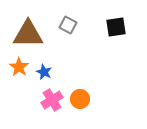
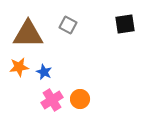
black square: moved 9 px right, 3 px up
orange star: rotated 30 degrees clockwise
